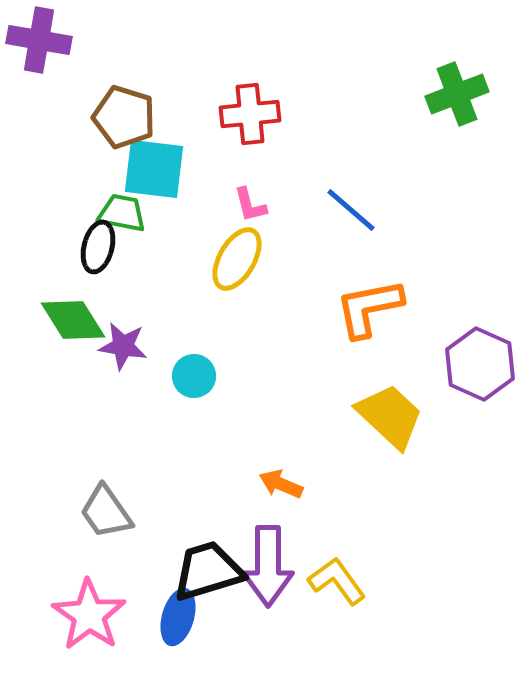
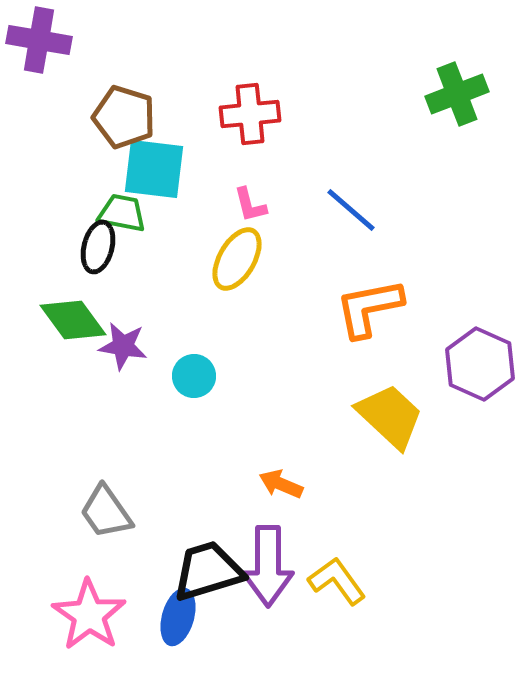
green diamond: rotated 4 degrees counterclockwise
